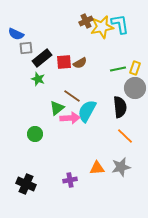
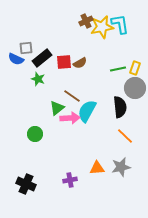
blue semicircle: moved 25 px down
